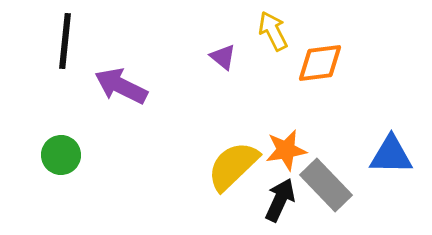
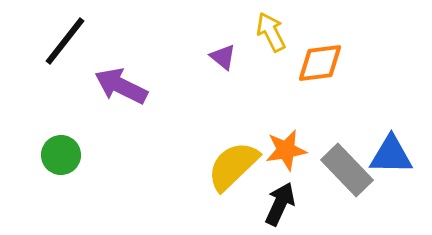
yellow arrow: moved 2 px left, 1 px down
black line: rotated 32 degrees clockwise
gray rectangle: moved 21 px right, 15 px up
black arrow: moved 4 px down
